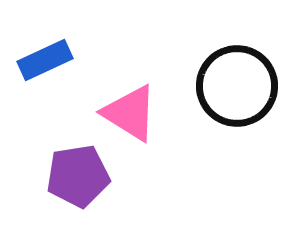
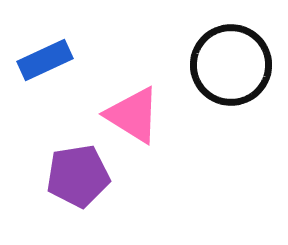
black circle: moved 6 px left, 21 px up
pink triangle: moved 3 px right, 2 px down
